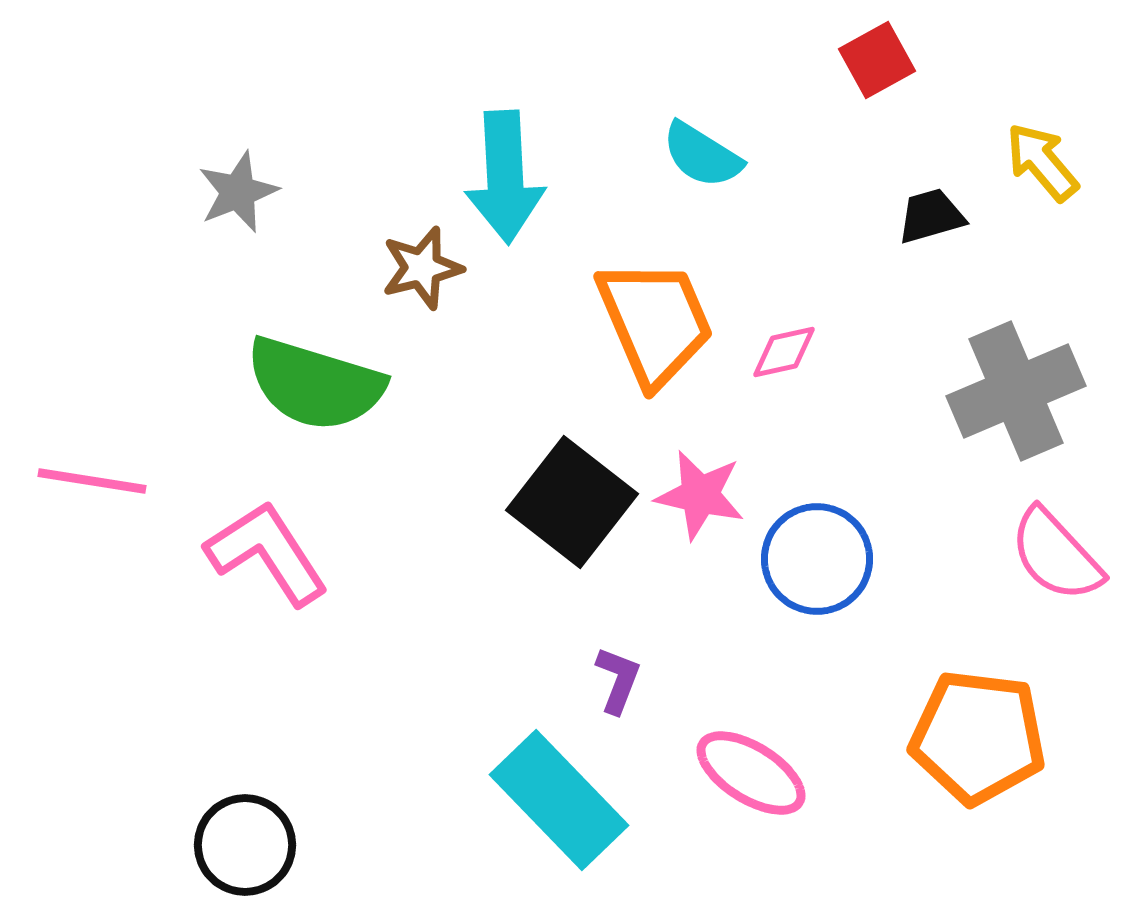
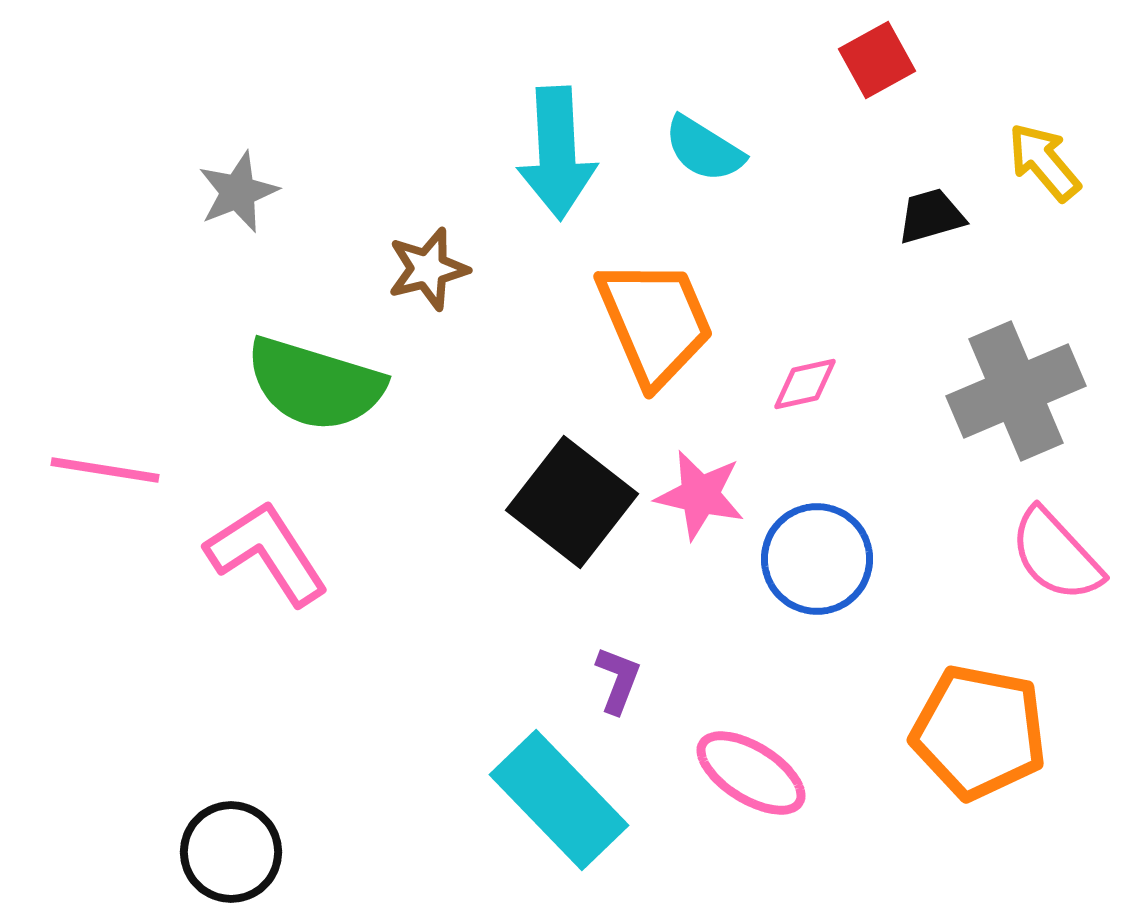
cyan semicircle: moved 2 px right, 6 px up
yellow arrow: moved 2 px right
cyan arrow: moved 52 px right, 24 px up
brown star: moved 6 px right, 1 px down
pink diamond: moved 21 px right, 32 px down
pink line: moved 13 px right, 11 px up
orange pentagon: moved 1 px right, 5 px up; rotated 4 degrees clockwise
black circle: moved 14 px left, 7 px down
